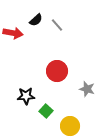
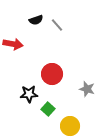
black semicircle: rotated 24 degrees clockwise
red arrow: moved 11 px down
red circle: moved 5 px left, 3 px down
black star: moved 3 px right, 2 px up
green square: moved 2 px right, 2 px up
